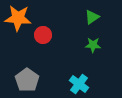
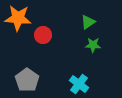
green triangle: moved 4 px left, 5 px down
